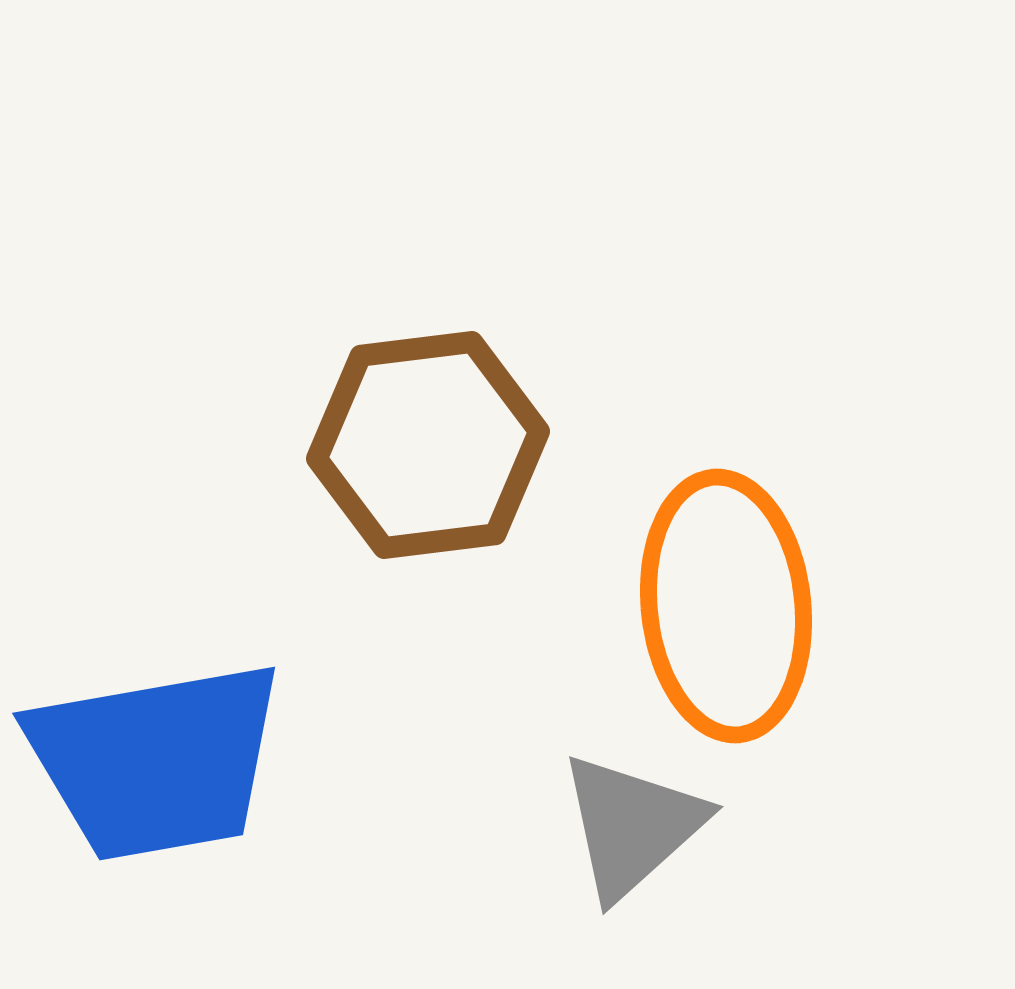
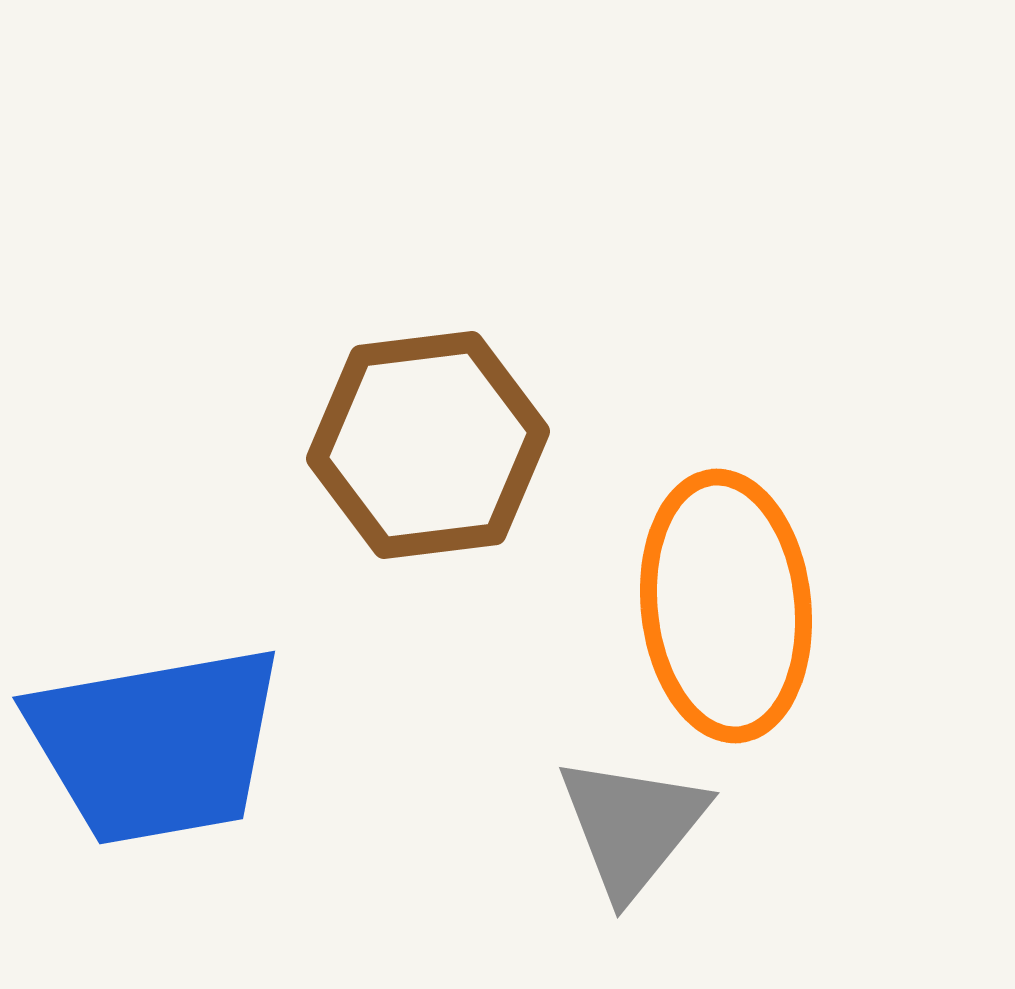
blue trapezoid: moved 16 px up
gray triangle: rotated 9 degrees counterclockwise
